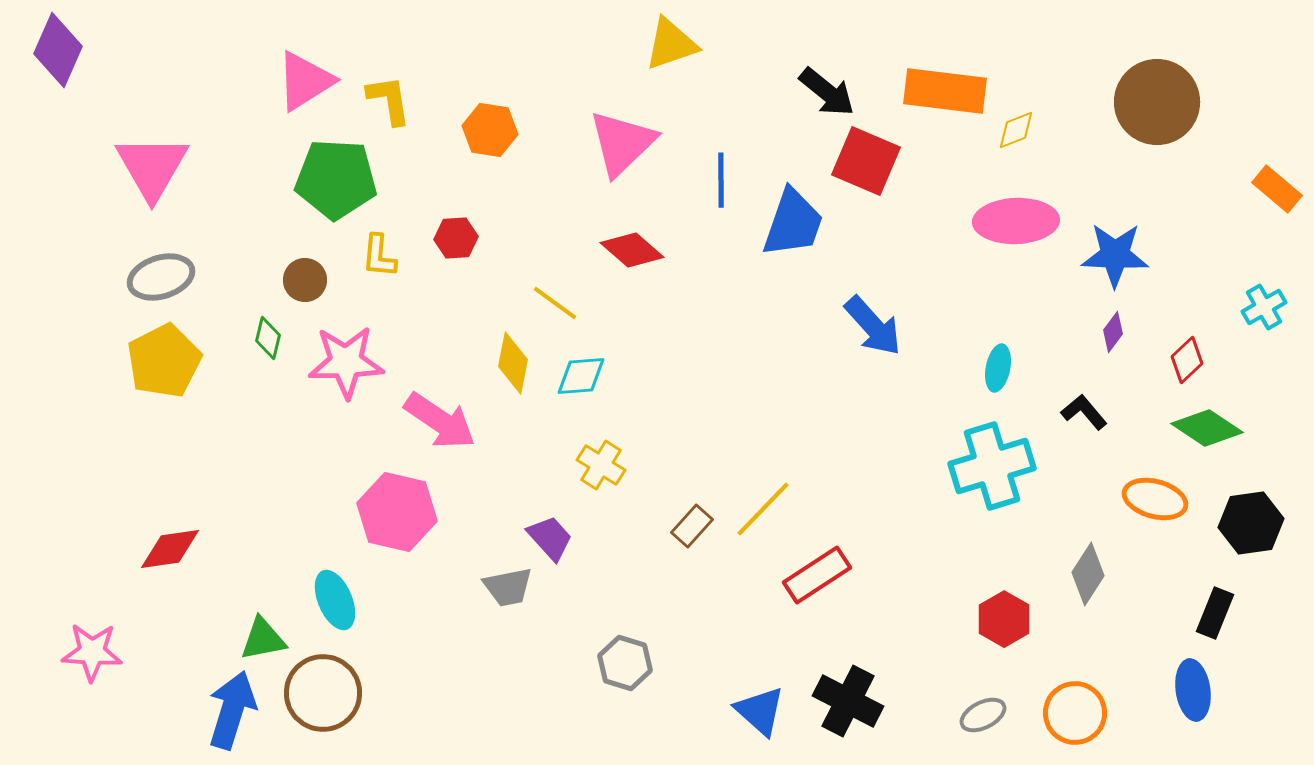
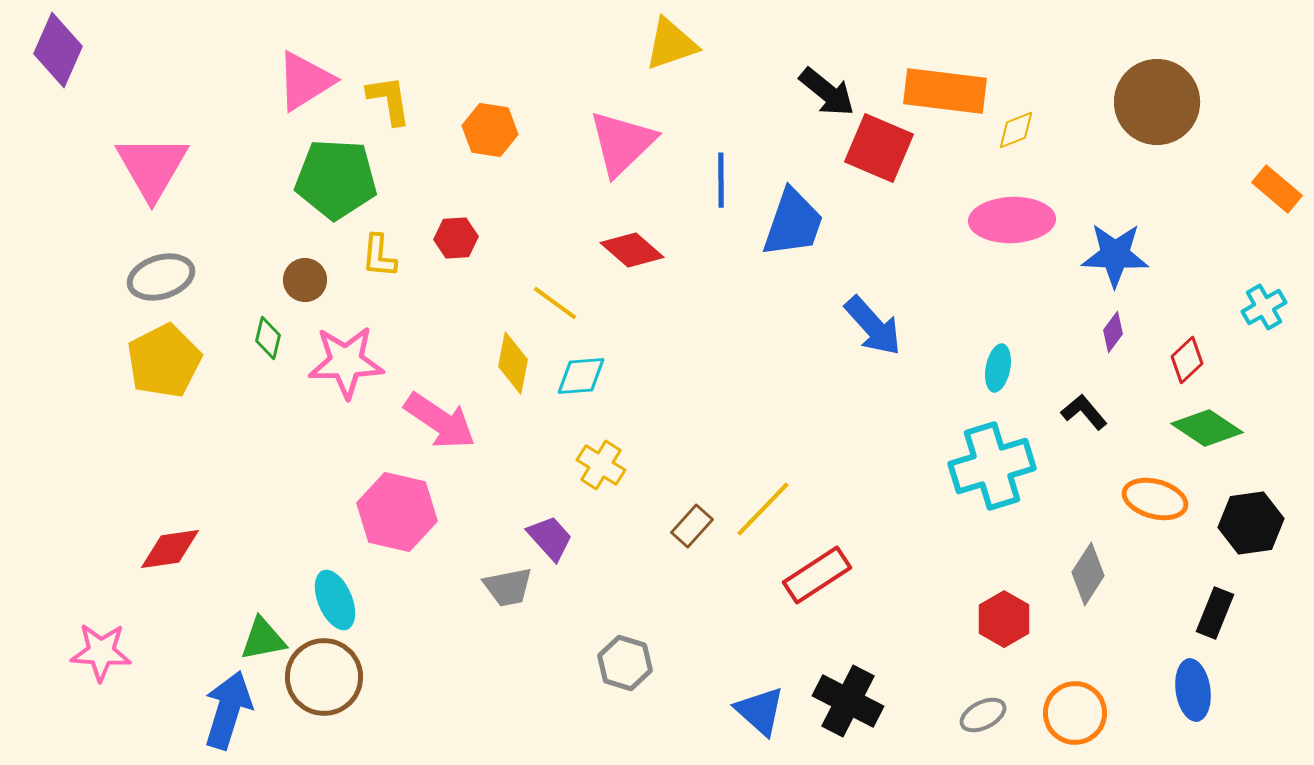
red square at (866, 161): moved 13 px right, 13 px up
pink ellipse at (1016, 221): moved 4 px left, 1 px up
pink star at (92, 652): moved 9 px right
brown circle at (323, 693): moved 1 px right, 16 px up
blue arrow at (232, 710): moved 4 px left
